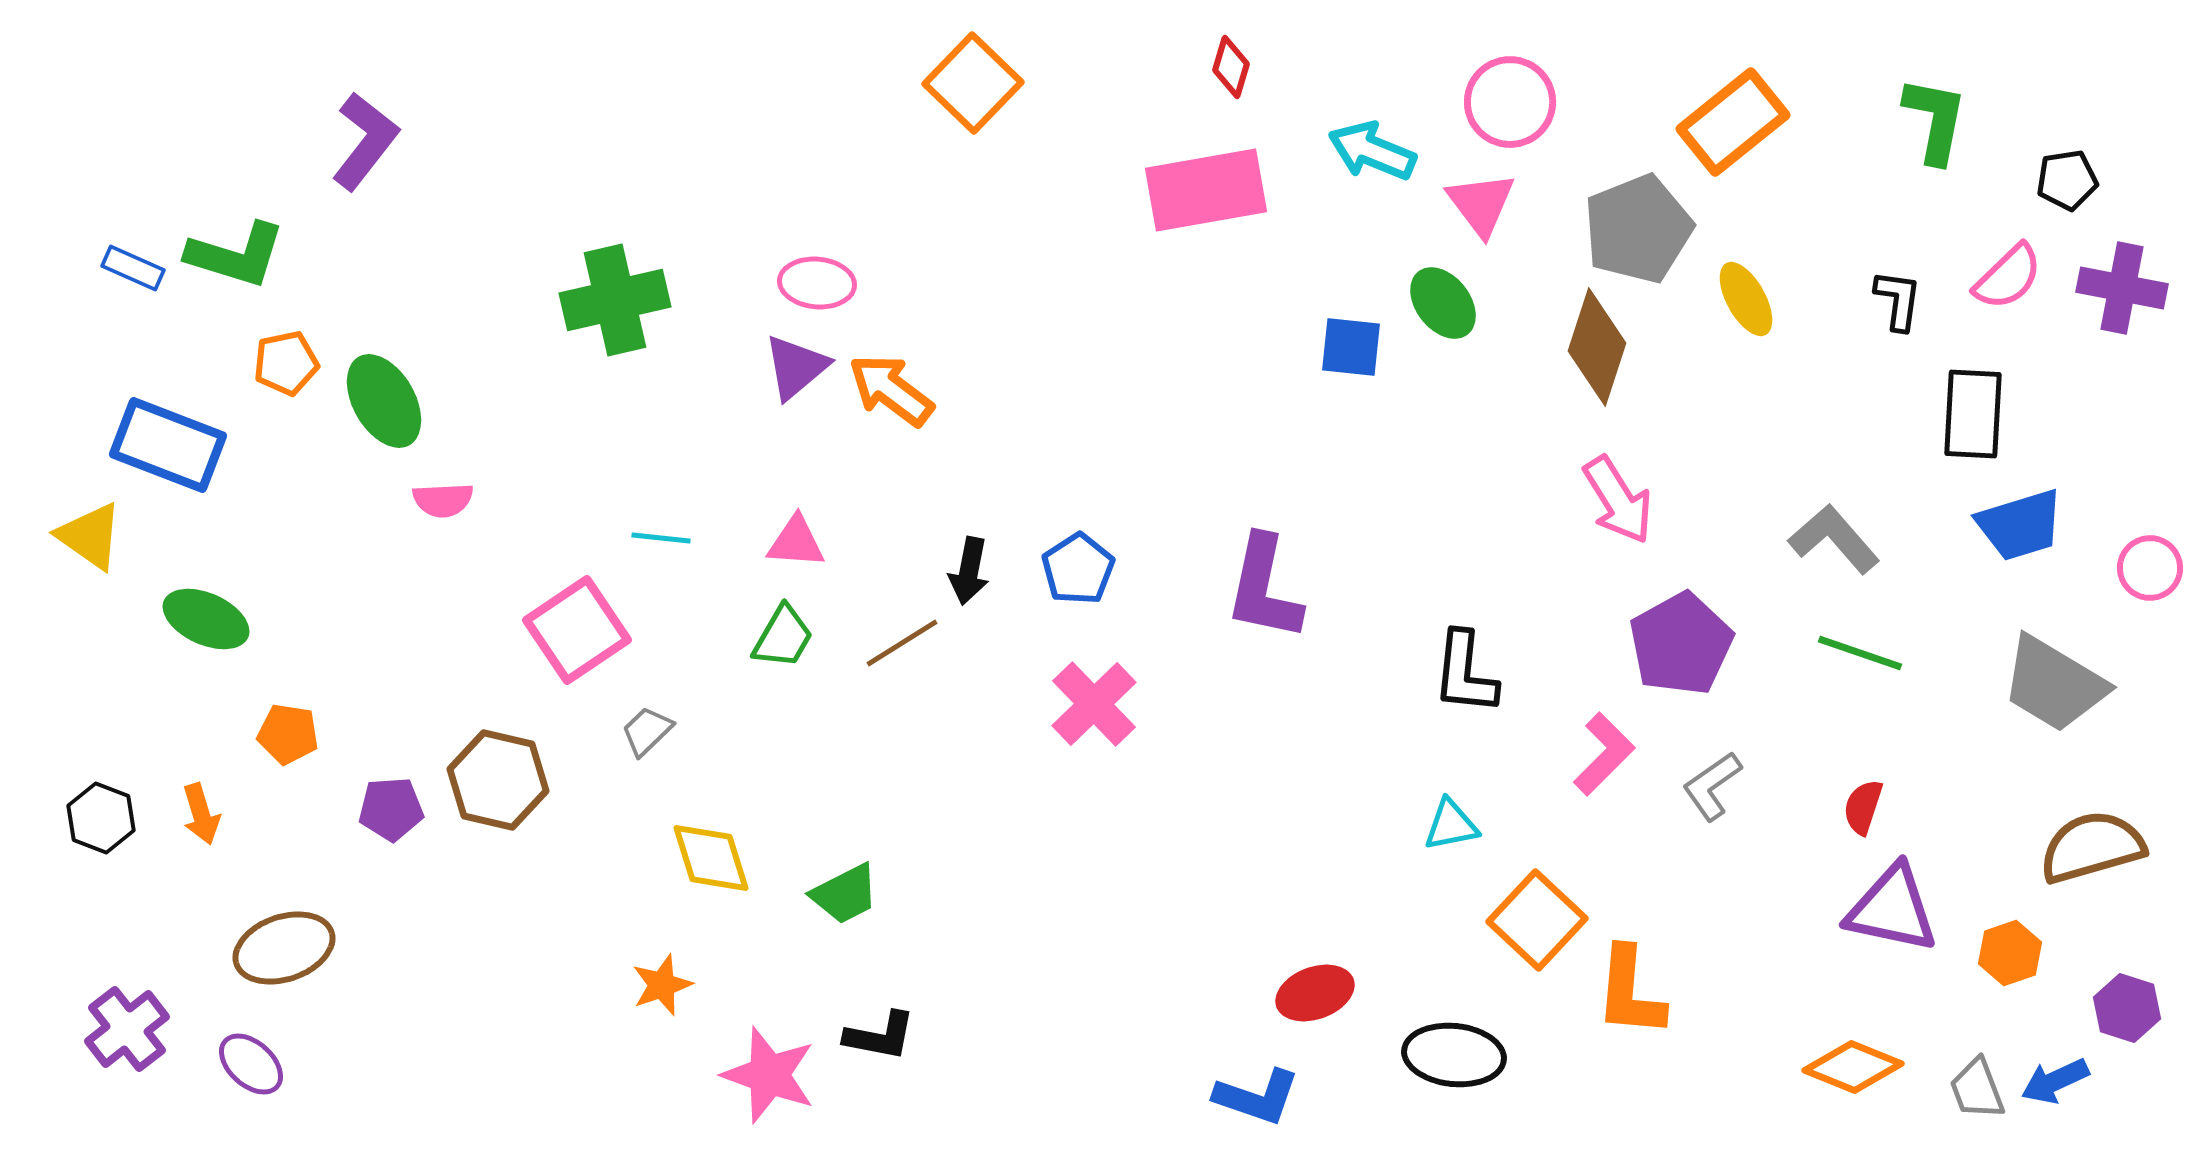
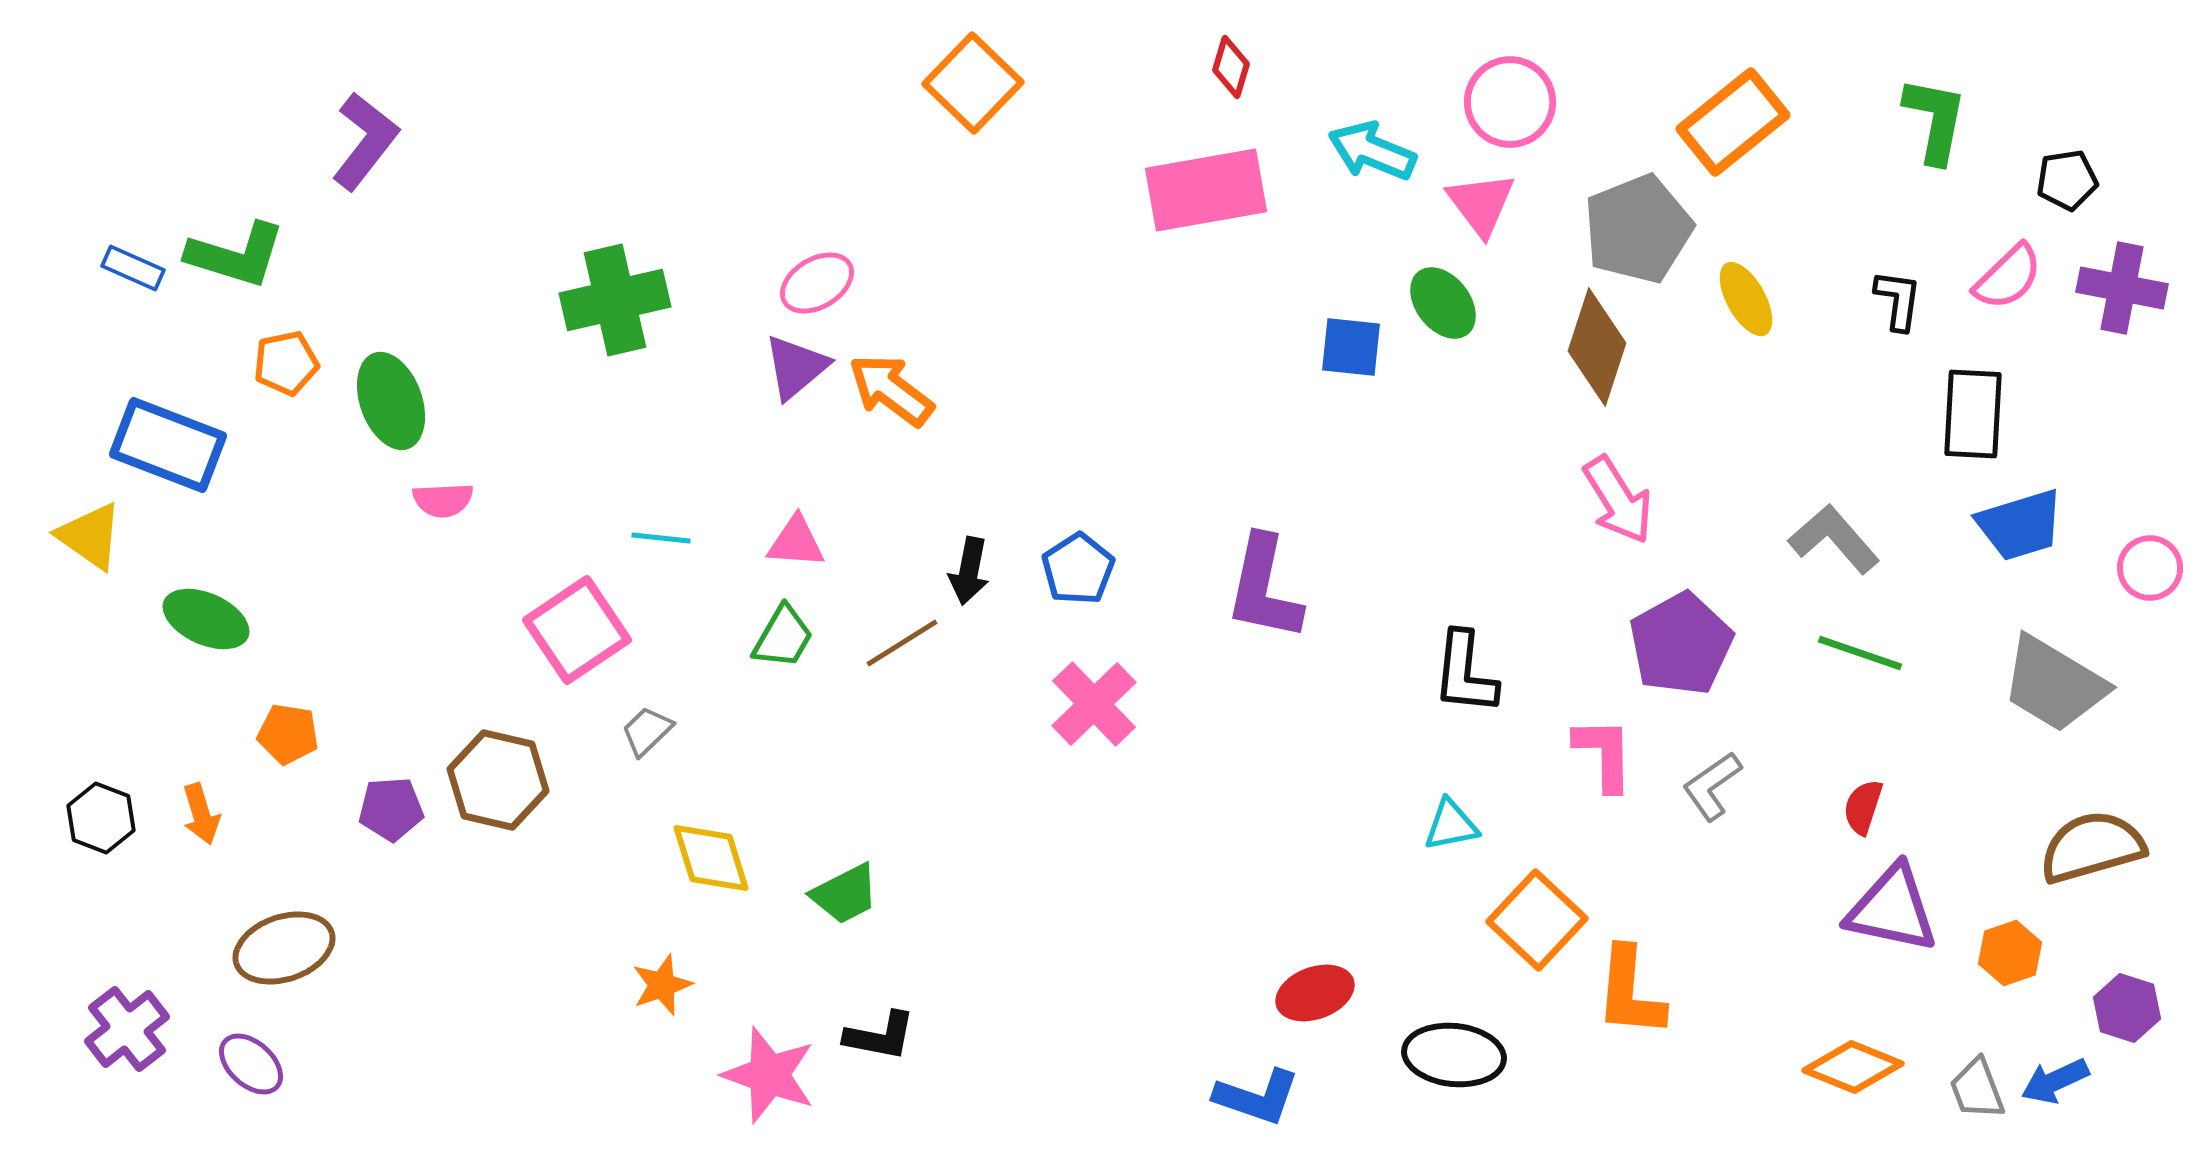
pink ellipse at (817, 283): rotated 36 degrees counterclockwise
green ellipse at (384, 401): moved 7 px right; rotated 10 degrees clockwise
pink L-shape at (1604, 754): rotated 46 degrees counterclockwise
